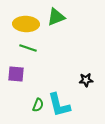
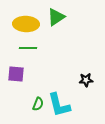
green triangle: rotated 12 degrees counterclockwise
green line: rotated 18 degrees counterclockwise
green semicircle: moved 1 px up
